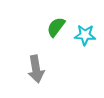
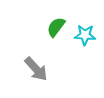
gray arrow: rotated 32 degrees counterclockwise
